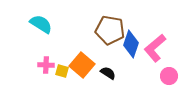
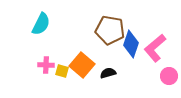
cyan semicircle: rotated 85 degrees clockwise
black semicircle: rotated 49 degrees counterclockwise
